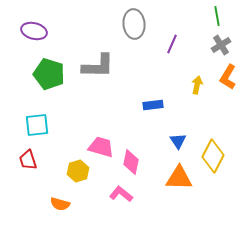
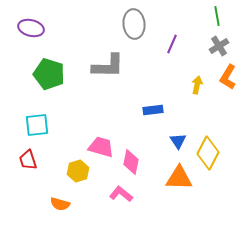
purple ellipse: moved 3 px left, 3 px up
gray cross: moved 2 px left, 1 px down
gray L-shape: moved 10 px right
blue rectangle: moved 5 px down
yellow diamond: moved 5 px left, 3 px up
